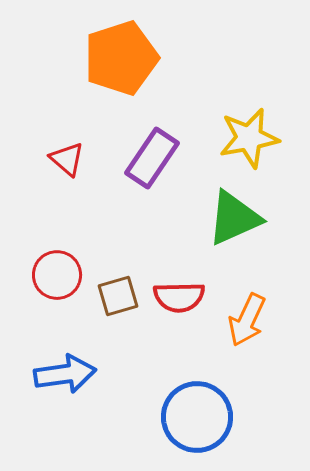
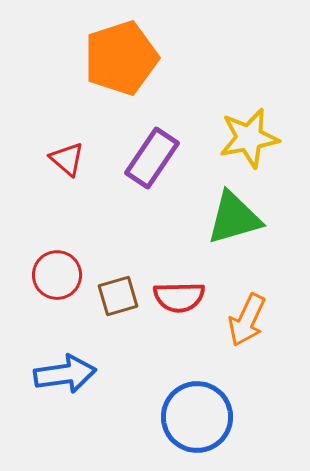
green triangle: rotated 8 degrees clockwise
